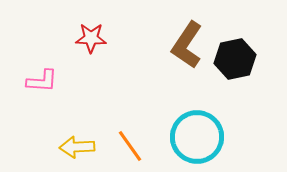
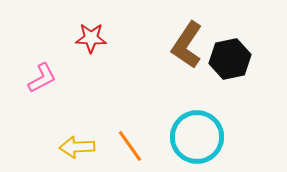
black hexagon: moved 5 px left
pink L-shape: moved 3 px up; rotated 32 degrees counterclockwise
